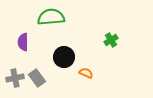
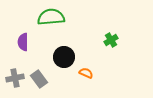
gray rectangle: moved 2 px right, 1 px down
